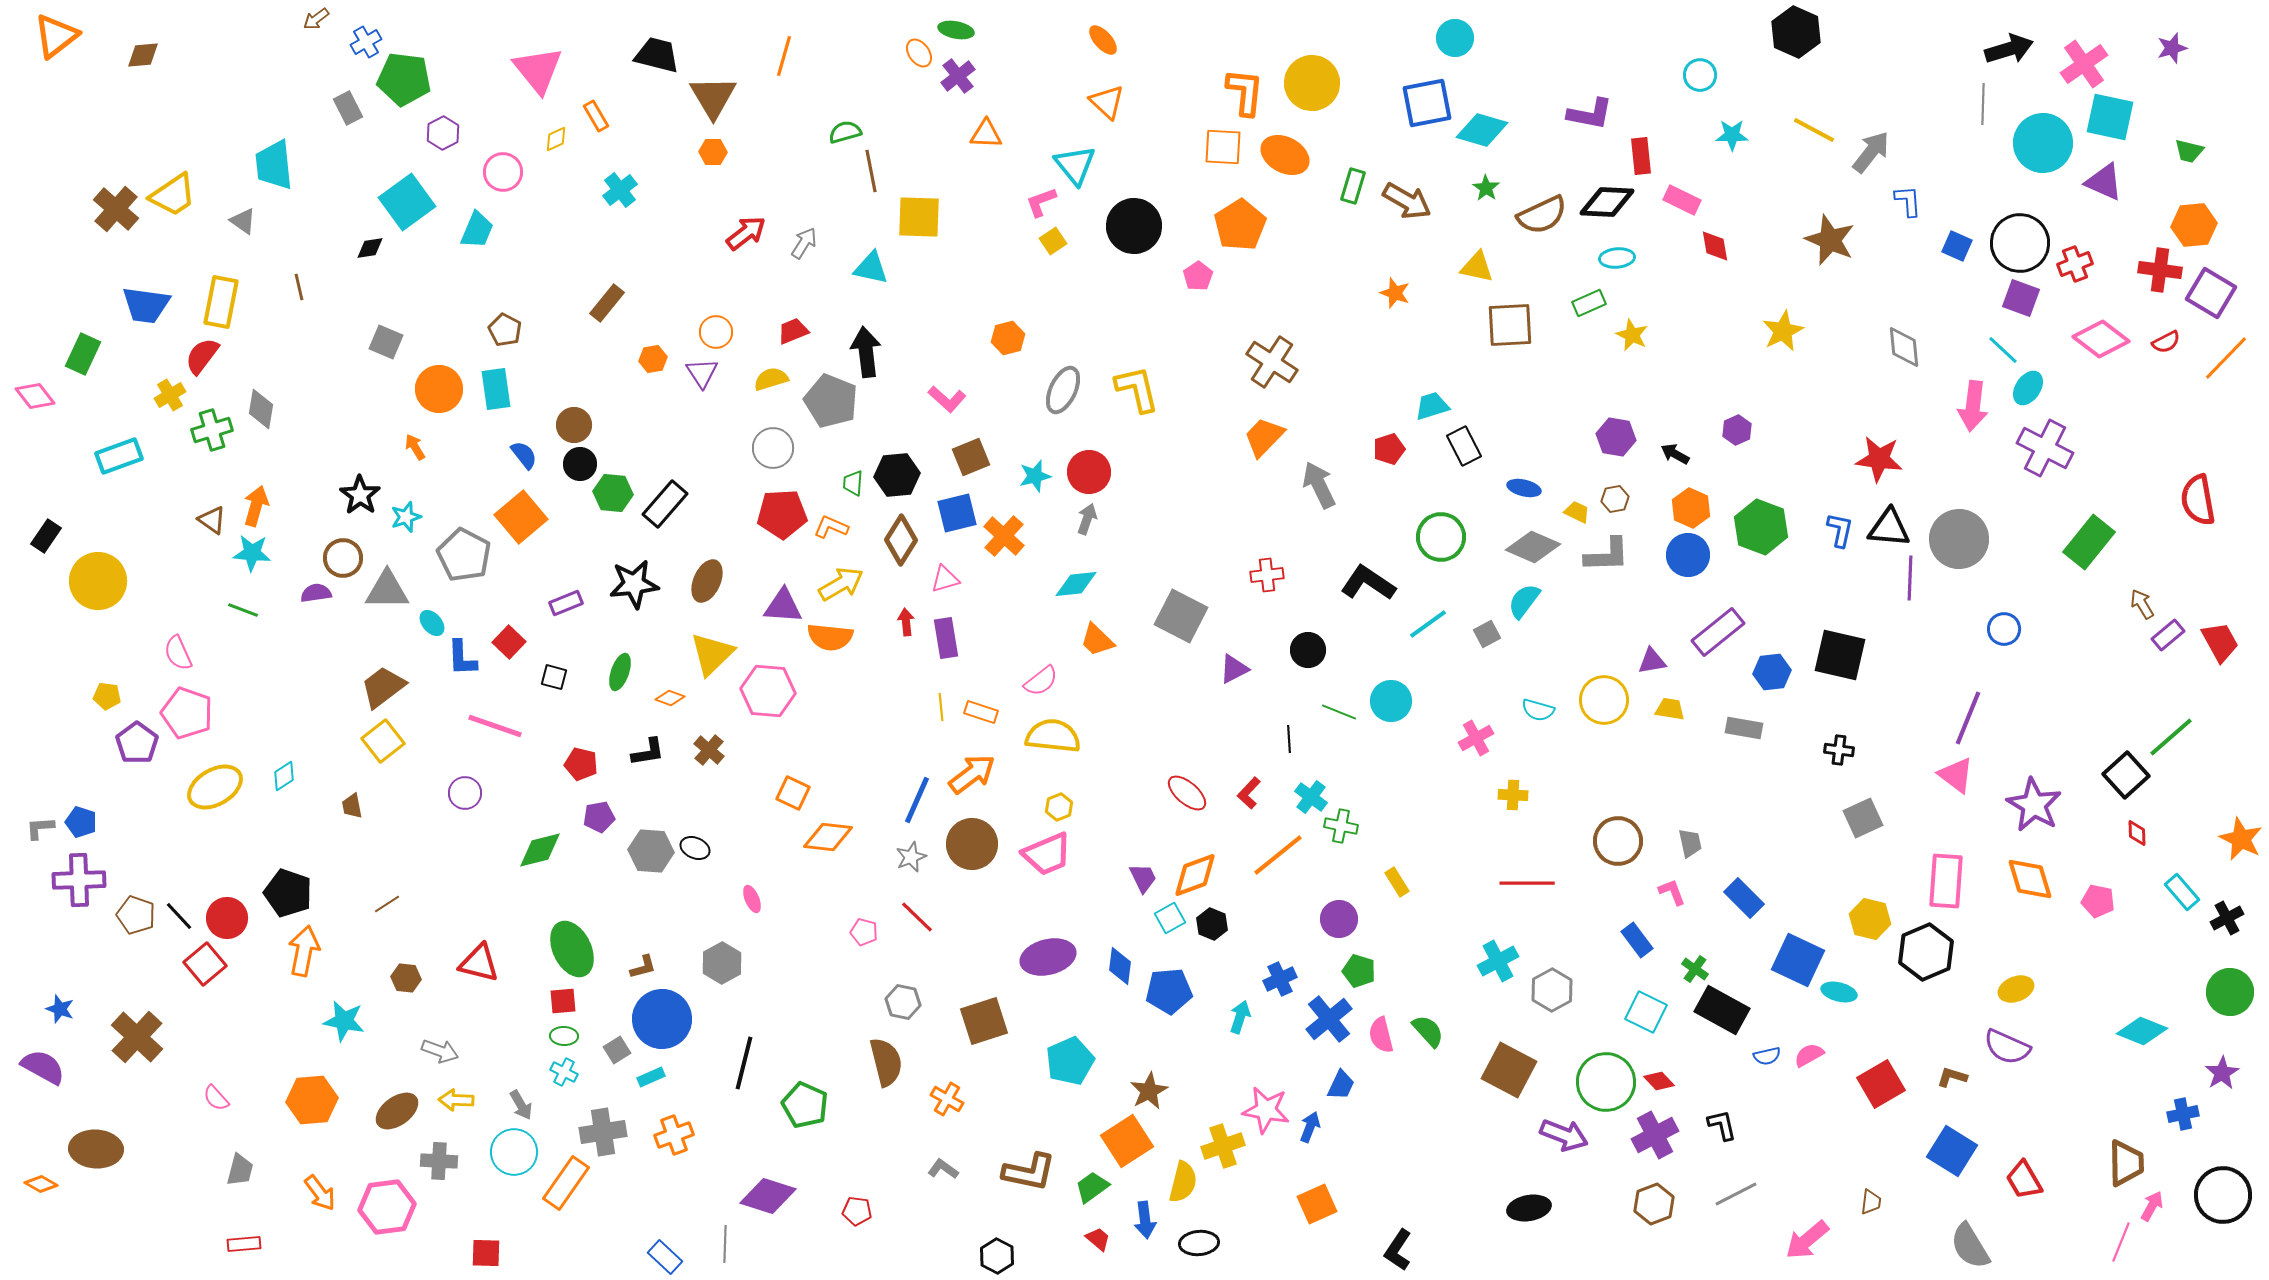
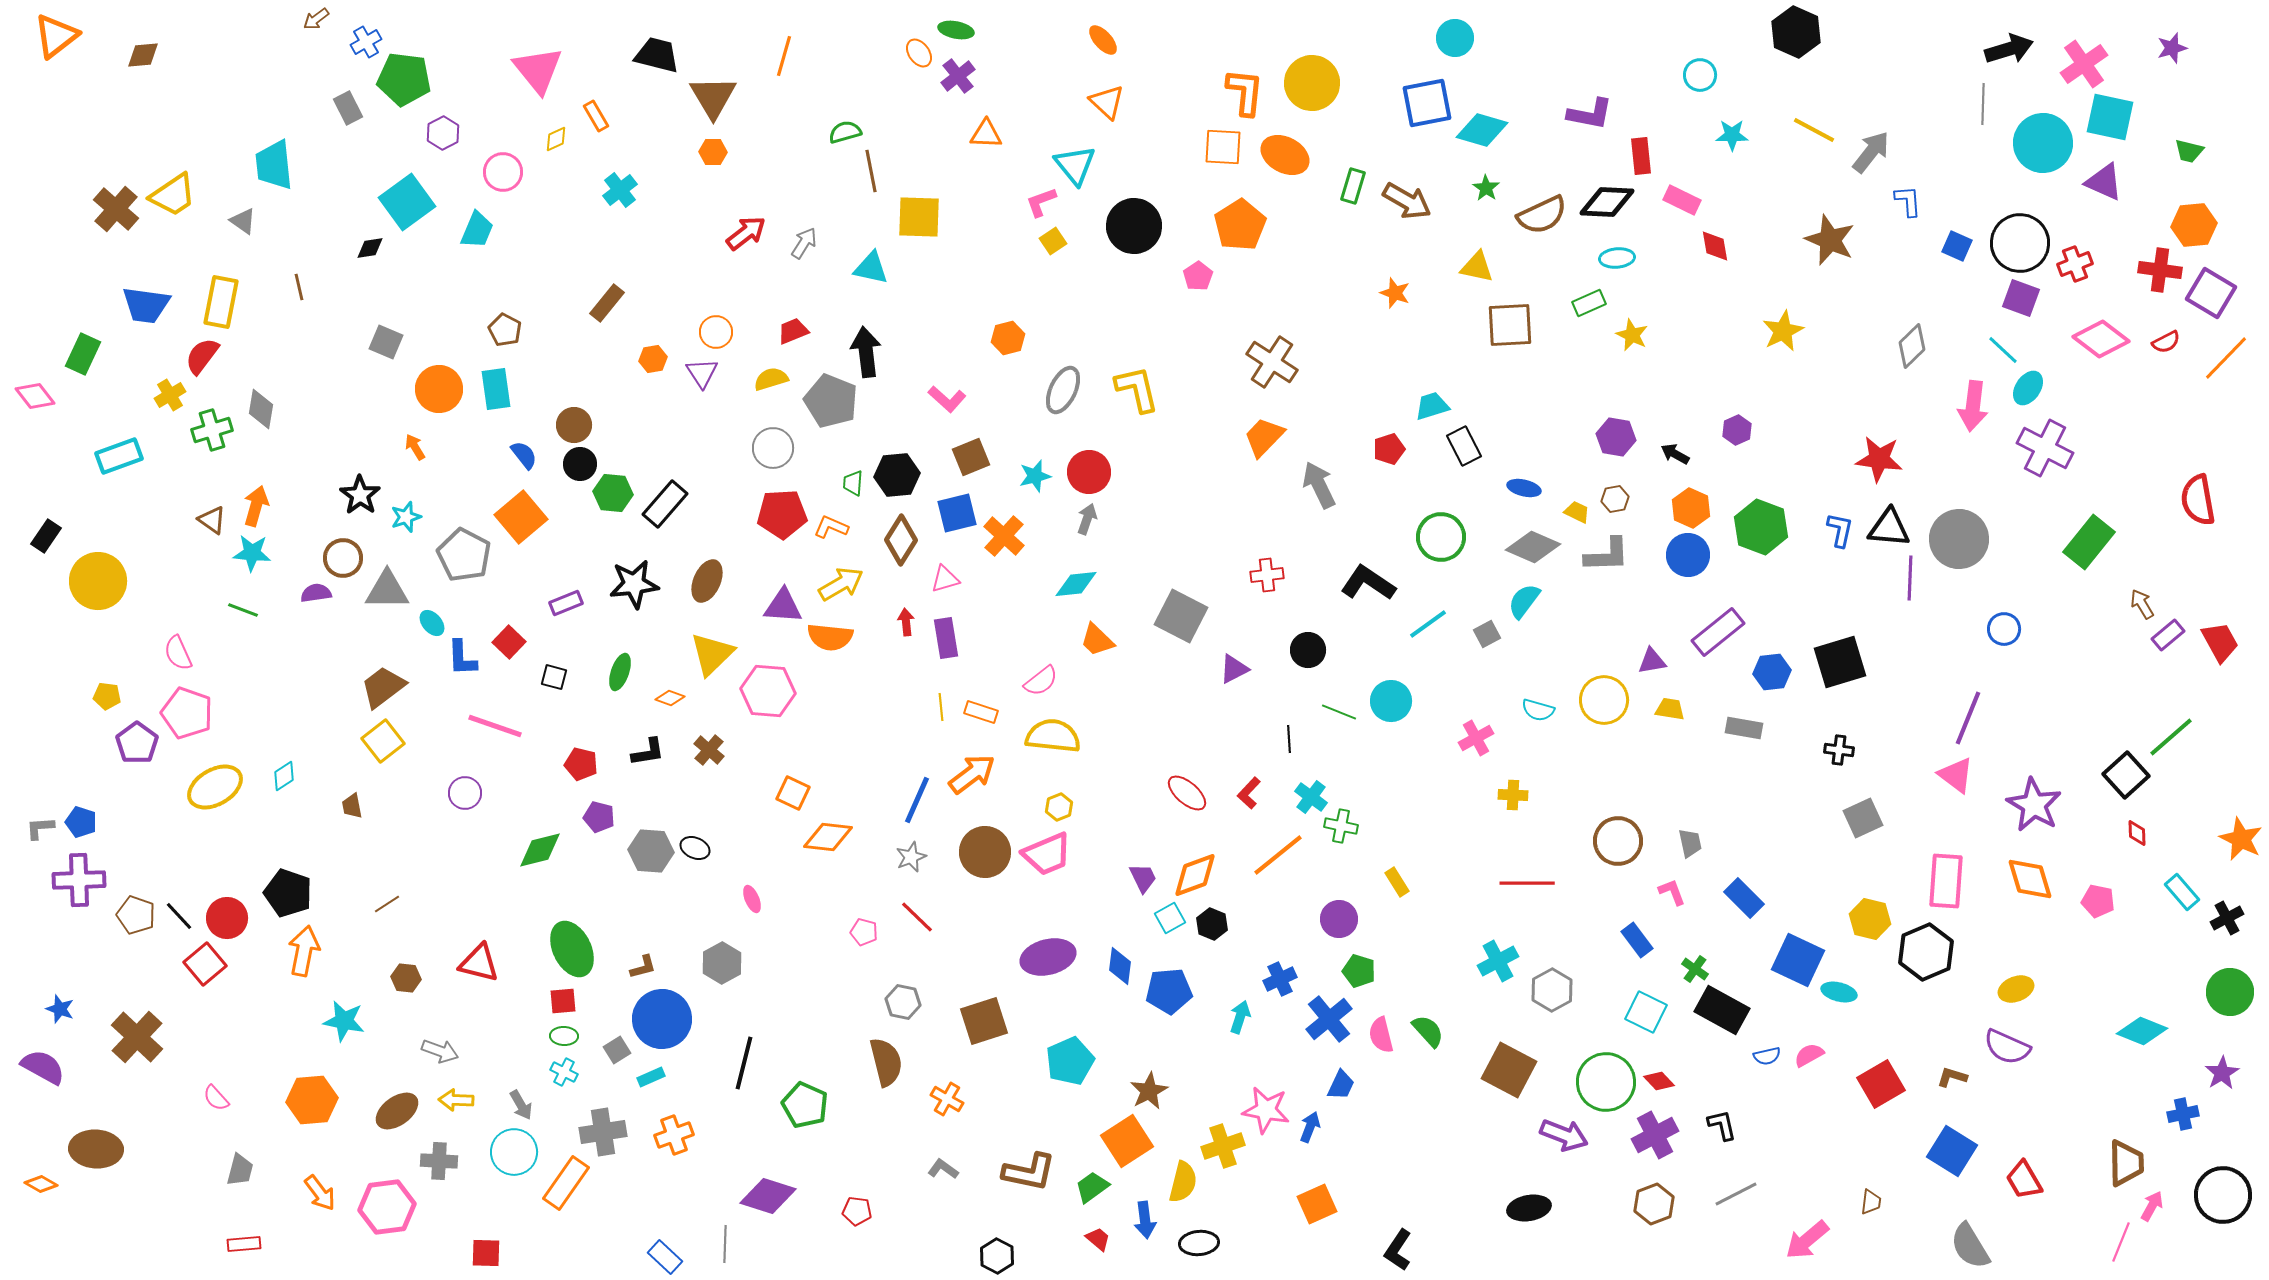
gray diamond at (1904, 347): moved 8 px right, 1 px up; rotated 51 degrees clockwise
black square at (1840, 655): moved 7 px down; rotated 30 degrees counterclockwise
purple pentagon at (599, 817): rotated 24 degrees clockwise
brown circle at (972, 844): moved 13 px right, 8 px down
